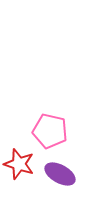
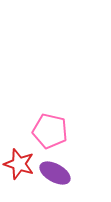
purple ellipse: moved 5 px left, 1 px up
